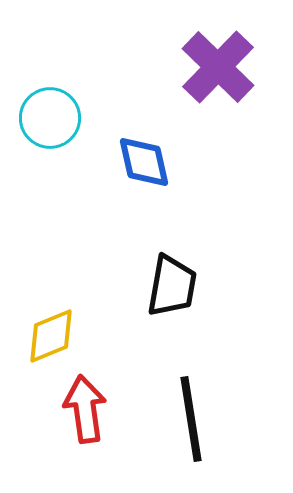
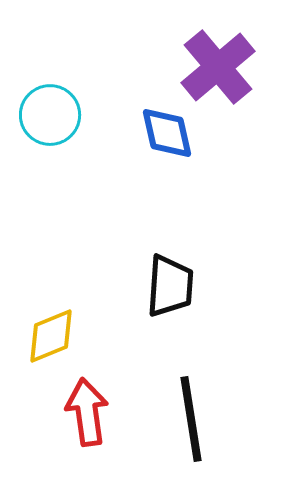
purple cross: rotated 6 degrees clockwise
cyan circle: moved 3 px up
blue diamond: moved 23 px right, 29 px up
black trapezoid: moved 2 px left; rotated 6 degrees counterclockwise
red arrow: moved 2 px right, 3 px down
